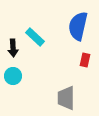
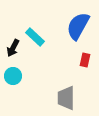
blue semicircle: rotated 16 degrees clockwise
black arrow: rotated 30 degrees clockwise
